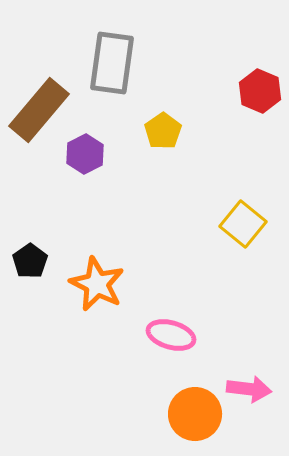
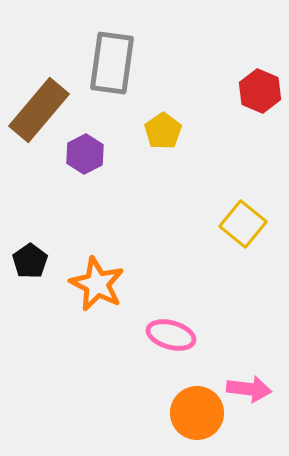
orange circle: moved 2 px right, 1 px up
